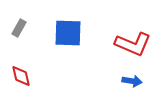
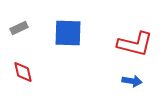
gray rectangle: rotated 36 degrees clockwise
red L-shape: moved 2 px right; rotated 9 degrees counterclockwise
red diamond: moved 2 px right, 4 px up
